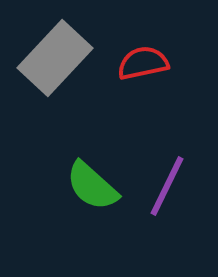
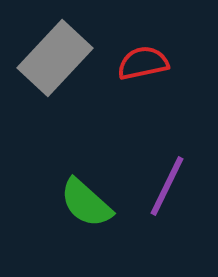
green semicircle: moved 6 px left, 17 px down
